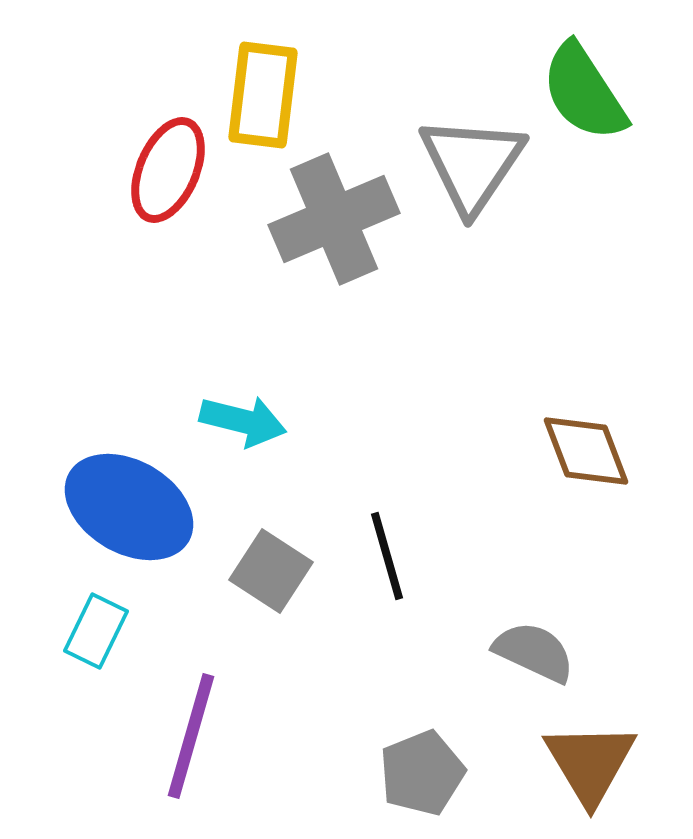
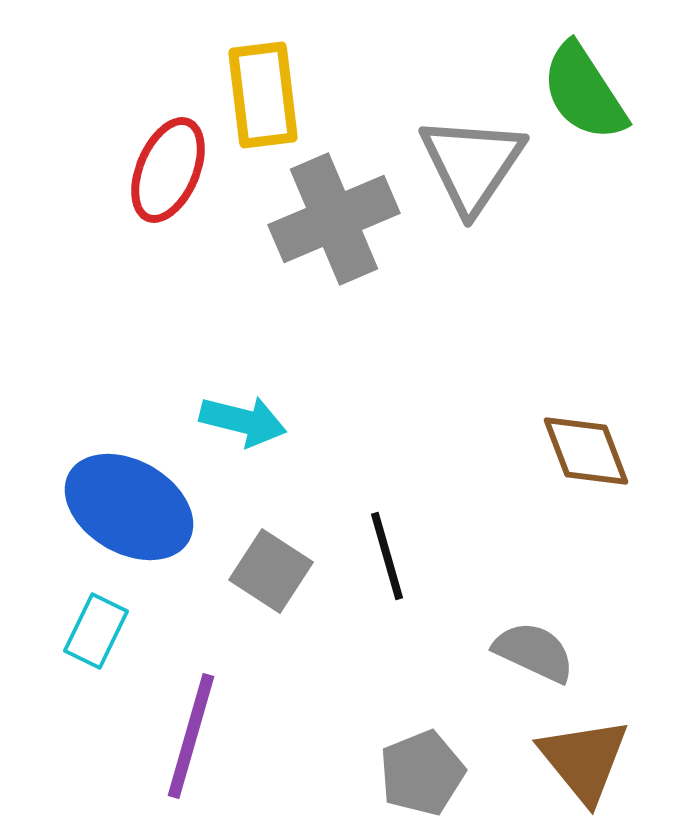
yellow rectangle: rotated 14 degrees counterclockwise
brown triangle: moved 6 px left, 3 px up; rotated 8 degrees counterclockwise
